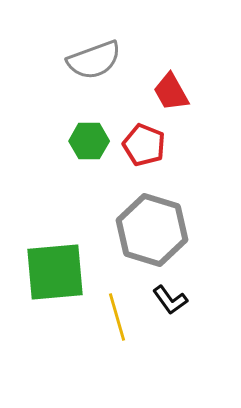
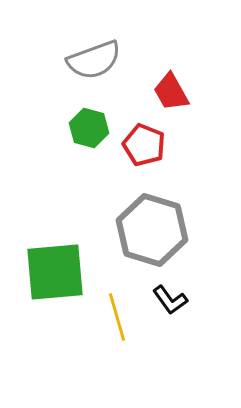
green hexagon: moved 13 px up; rotated 15 degrees clockwise
